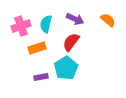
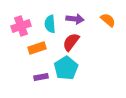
purple arrow: rotated 18 degrees counterclockwise
cyan semicircle: moved 4 px right; rotated 18 degrees counterclockwise
